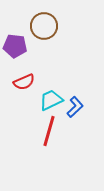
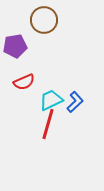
brown circle: moved 6 px up
purple pentagon: rotated 15 degrees counterclockwise
blue L-shape: moved 5 px up
red line: moved 1 px left, 7 px up
